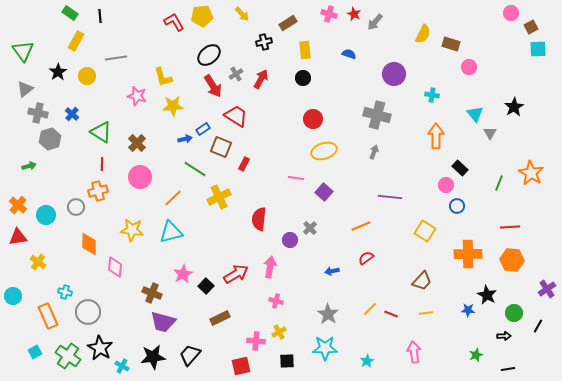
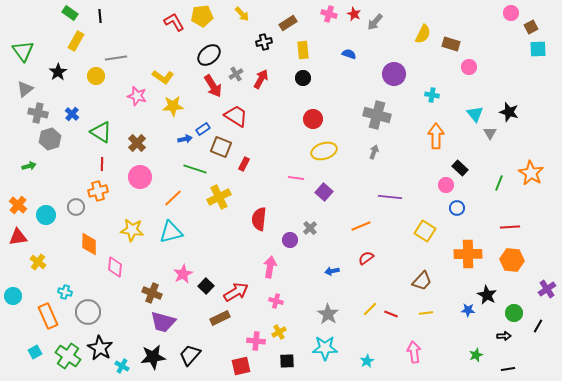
yellow rectangle at (305, 50): moved 2 px left
yellow circle at (87, 76): moved 9 px right
yellow L-shape at (163, 77): rotated 40 degrees counterclockwise
black star at (514, 107): moved 5 px left, 5 px down; rotated 24 degrees counterclockwise
green line at (195, 169): rotated 15 degrees counterclockwise
blue circle at (457, 206): moved 2 px down
red arrow at (236, 274): moved 18 px down
